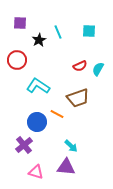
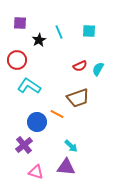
cyan line: moved 1 px right
cyan L-shape: moved 9 px left
